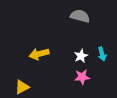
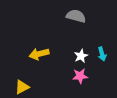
gray semicircle: moved 4 px left
pink star: moved 2 px left, 1 px up
